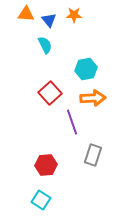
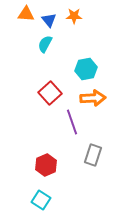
orange star: moved 1 px down
cyan semicircle: moved 1 px up; rotated 126 degrees counterclockwise
red hexagon: rotated 20 degrees counterclockwise
